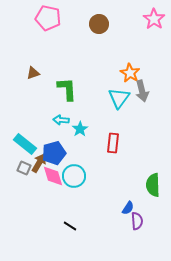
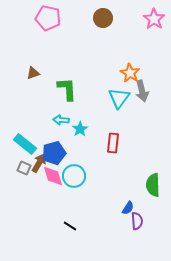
brown circle: moved 4 px right, 6 px up
